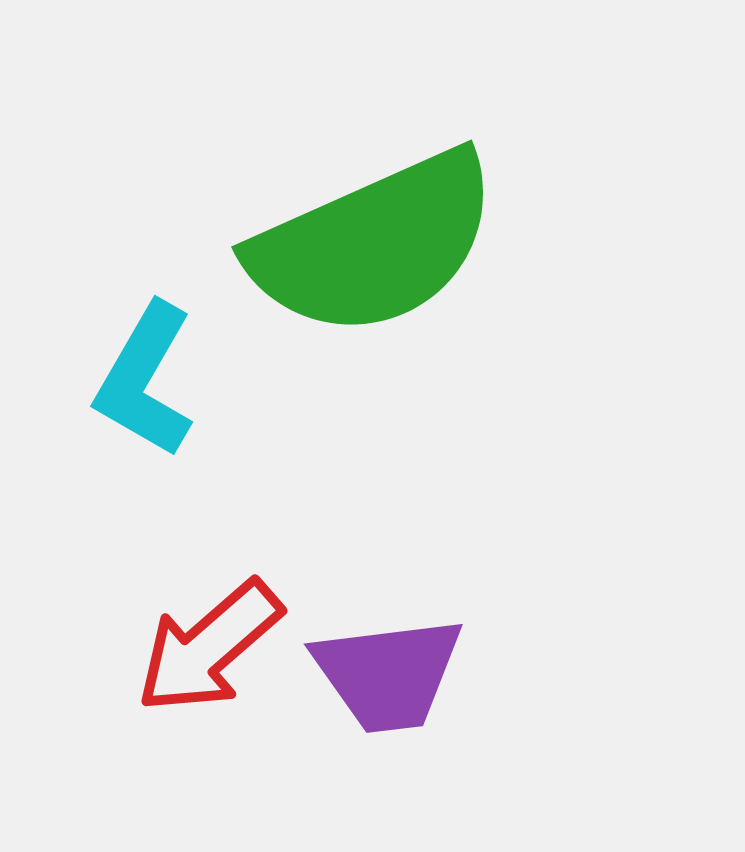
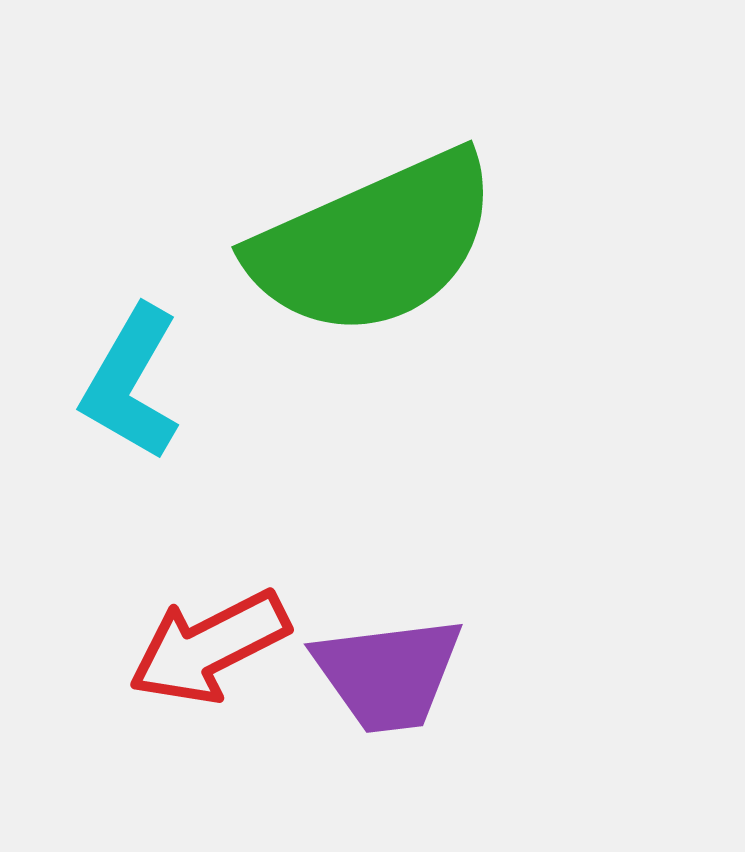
cyan L-shape: moved 14 px left, 3 px down
red arrow: rotated 14 degrees clockwise
